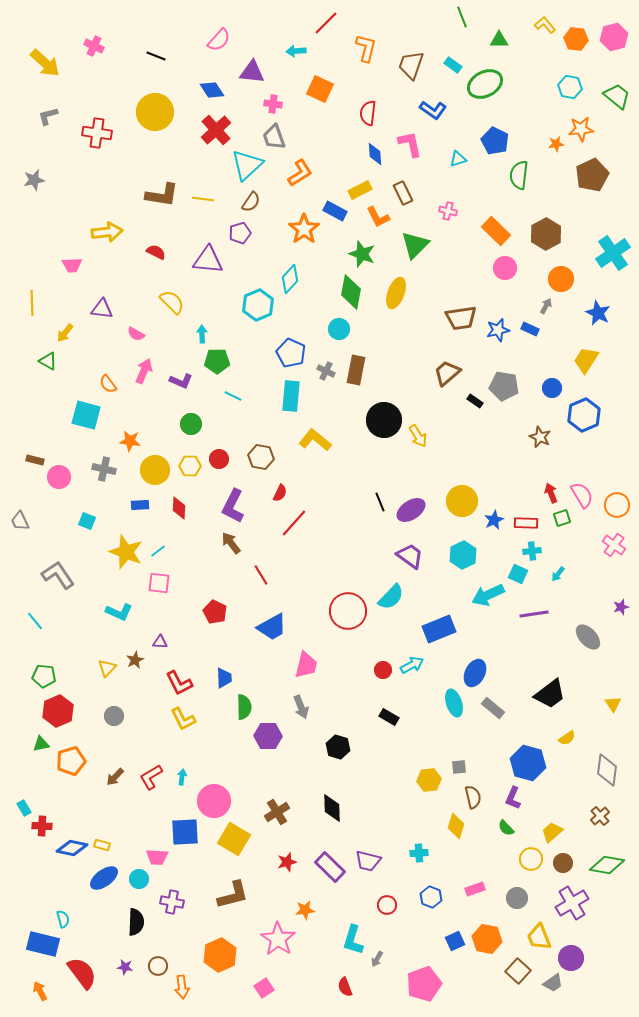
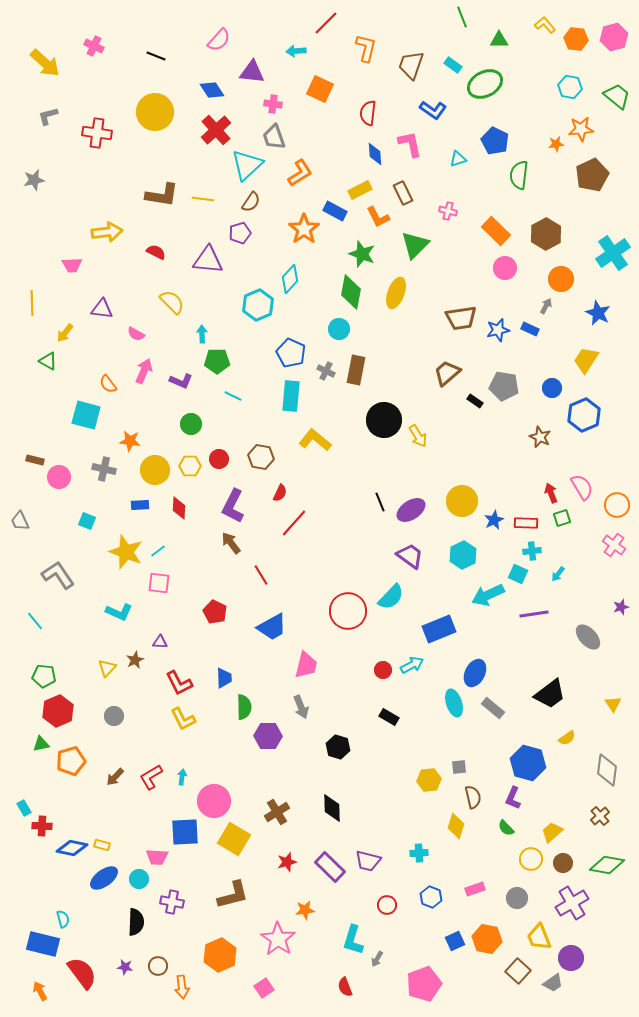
pink semicircle at (582, 495): moved 8 px up
